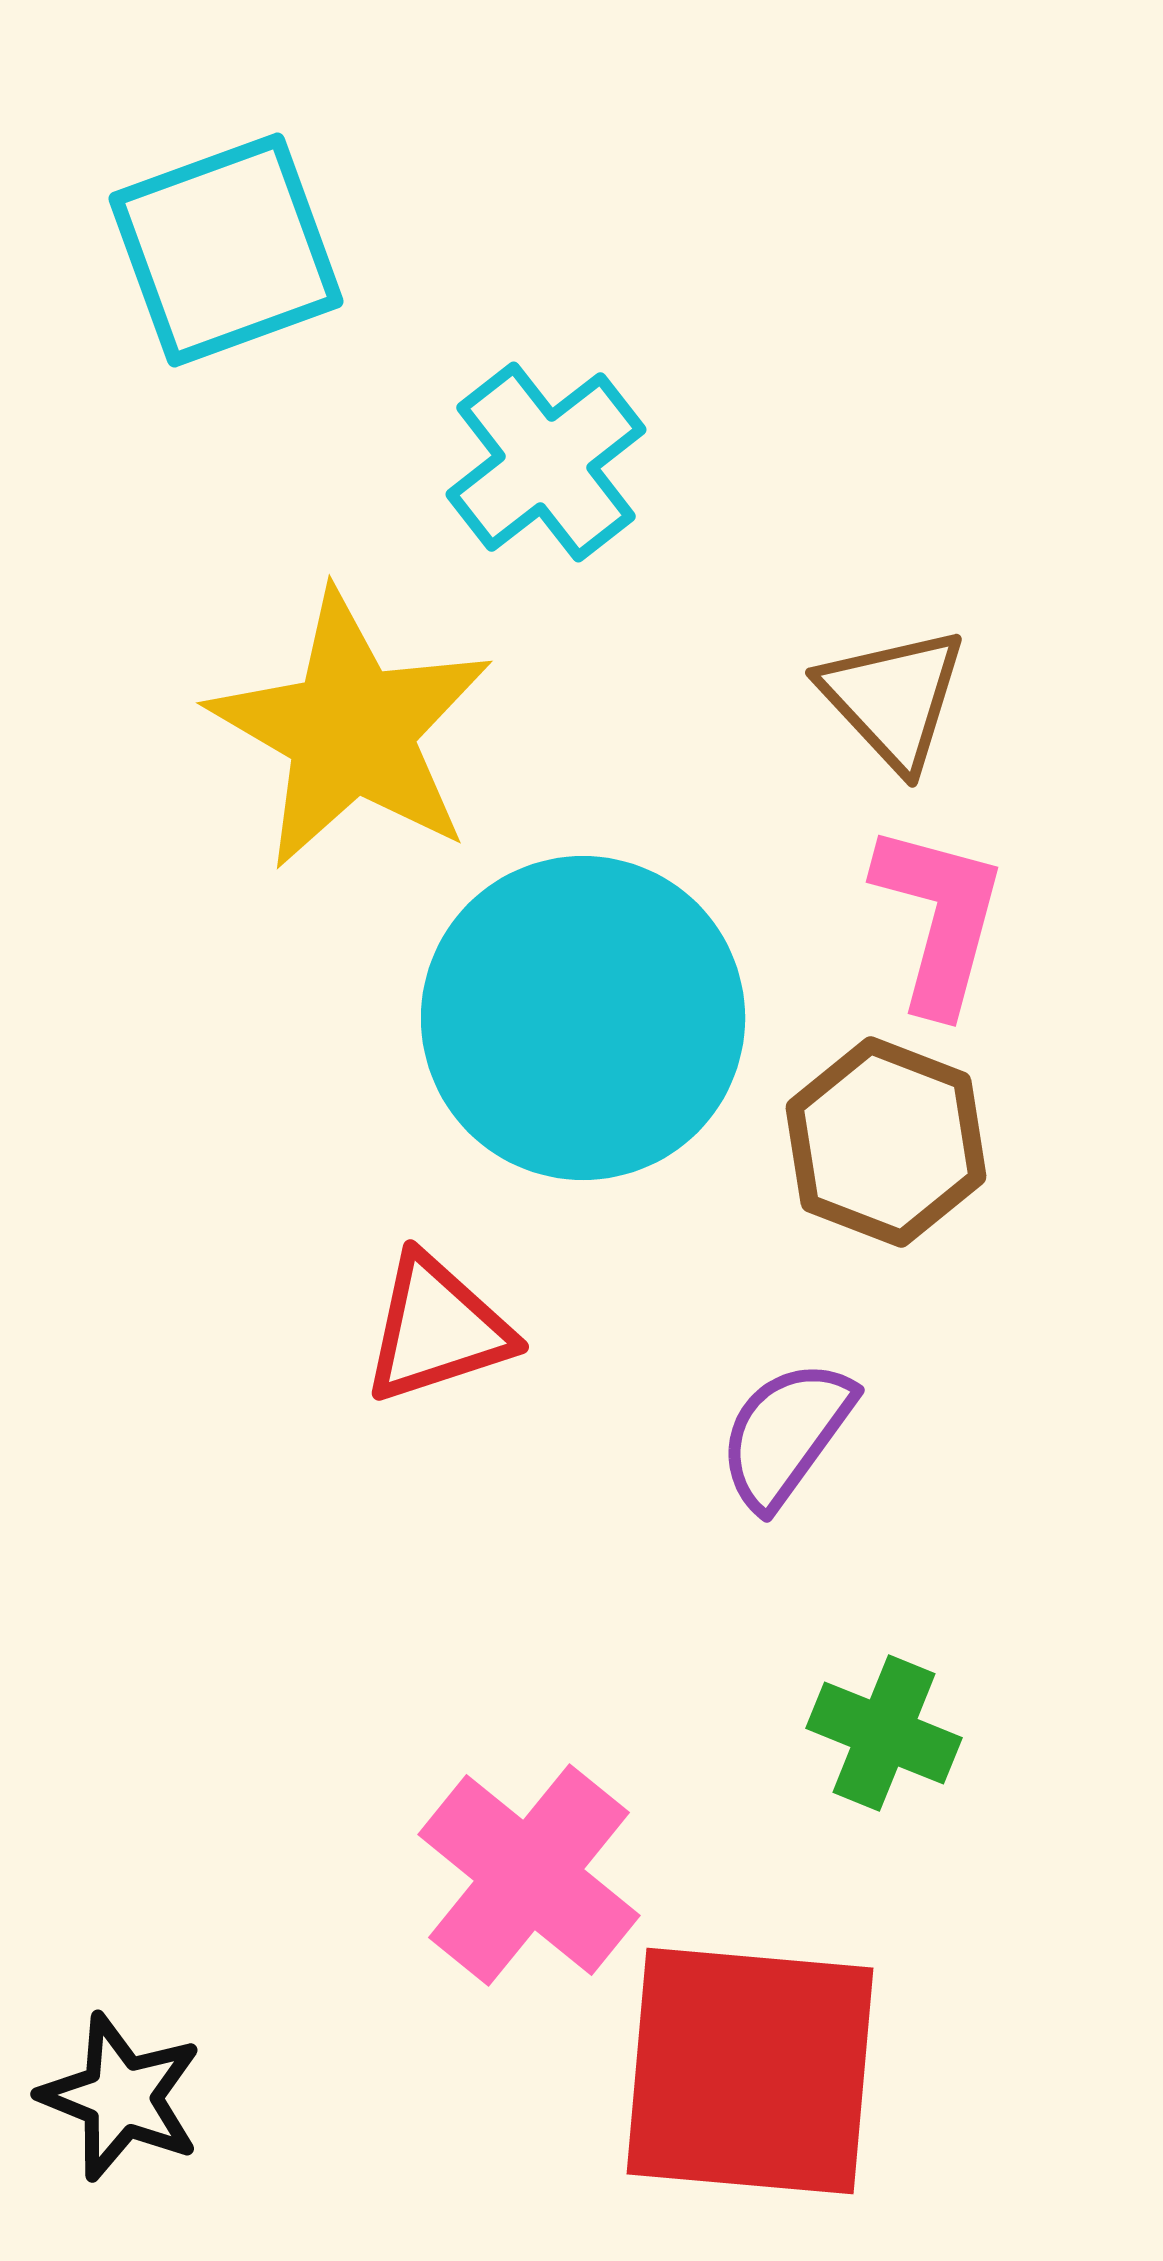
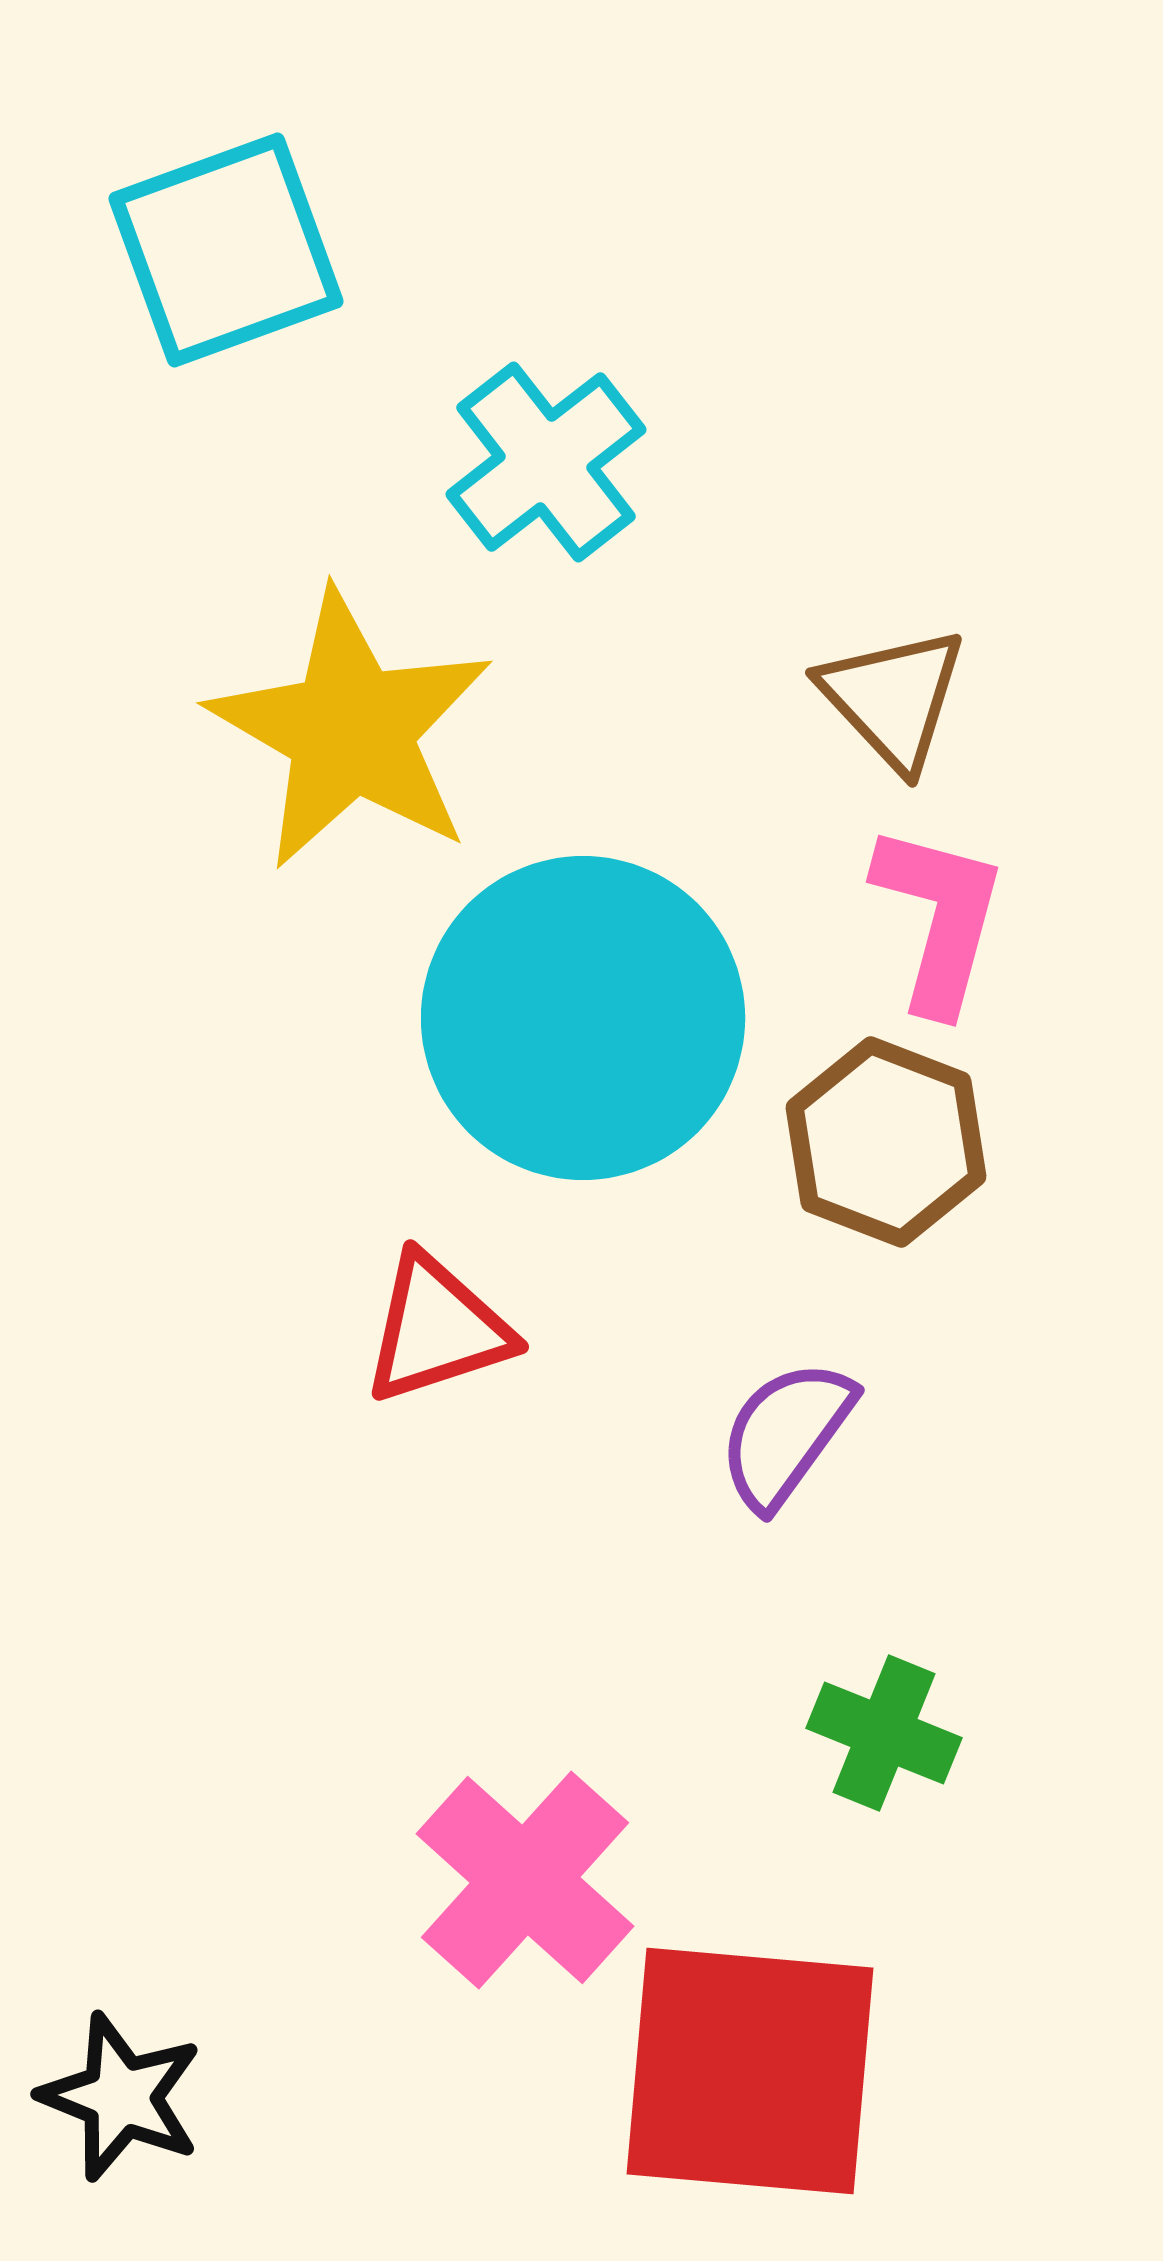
pink cross: moved 4 px left, 5 px down; rotated 3 degrees clockwise
